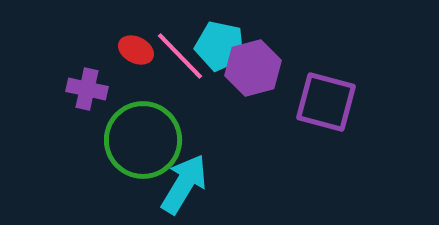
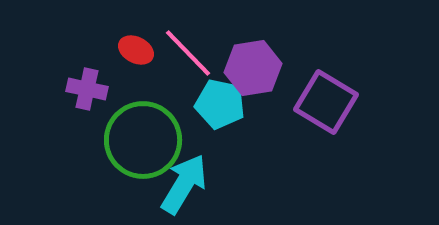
cyan pentagon: moved 58 px down
pink line: moved 8 px right, 3 px up
purple hexagon: rotated 6 degrees clockwise
purple square: rotated 16 degrees clockwise
